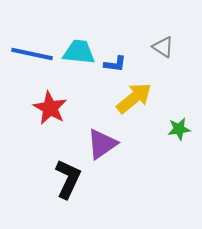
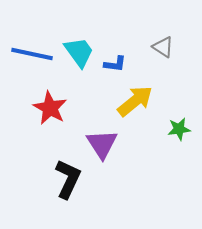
cyan trapezoid: rotated 48 degrees clockwise
yellow arrow: moved 1 px right, 3 px down
purple triangle: rotated 28 degrees counterclockwise
